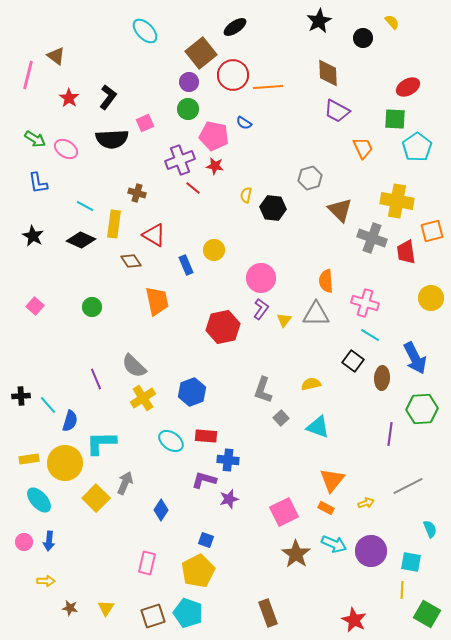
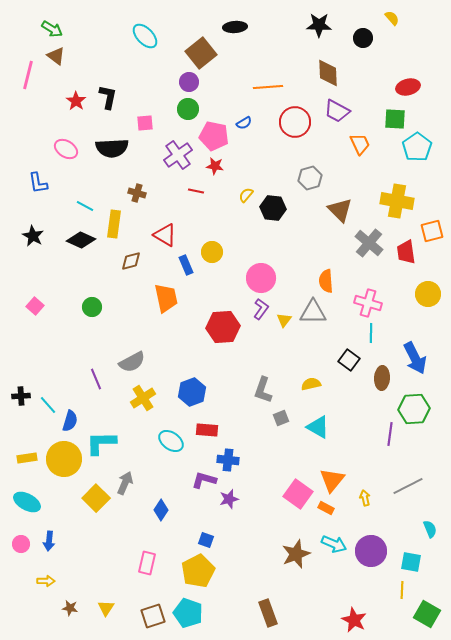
black star at (319, 21): moved 4 px down; rotated 30 degrees clockwise
yellow semicircle at (392, 22): moved 4 px up
black ellipse at (235, 27): rotated 30 degrees clockwise
cyan ellipse at (145, 31): moved 5 px down
red circle at (233, 75): moved 62 px right, 47 px down
red ellipse at (408, 87): rotated 15 degrees clockwise
black L-shape at (108, 97): rotated 25 degrees counterclockwise
red star at (69, 98): moved 7 px right, 3 px down
pink square at (145, 123): rotated 18 degrees clockwise
blue semicircle at (244, 123): rotated 63 degrees counterclockwise
green arrow at (35, 139): moved 17 px right, 110 px up
black semicircle at (112, 139): moved 9 px down
orange trapezoid at (363, 148): moved 3 px left, 4 px up
purple cross at (180, 160): moved 2 px left, 5 px up; rotated 16 degrees counterclockwise
red line at (193, 188): moved 3 px right, 3 px down; rotated 28 degrees counterclockwise
yellow semicircle at (246, 195): rotated 28 degrees clockwise
red triangle at (154, 235): moved 11 px right
gray cross at (372, 238): moved 3 px left, 5 px down; rotated 20 degrees clockwise
yellow circle at (214, 250): moved 2 px left, 2 px down
brown diamond at (131, 261): rotated 70 degrees counterclockwise
yellow circle at (431, 298): moved 3 px left, 4 px up
orange trapezoid at (157, 301): moved 9 px right, 3 px up
pink cross at (365, 303): moved 3 px right
gray triangle at (316, 314): moved 3 px left, 2 px up
red hexagon at (223, 327): rotated 8 degrees clockwise
cyan line at (370, 335): moved 1 px right, 2 px up; rotated 60 degrees clockwise
black square at (353, 361): moved 4 px left, 1 px up
gray semicircle at (134, 366): moved 2 px left, 4 px up; rotated 72 degrees counterclockwise
green hexagon at (422, 409): moved 8 px left
gray square at (281, 418): rotated 21 degrees clockwise
cyan triangle at (318, 427): rotated 10 degrees clockwise
red rectangle at (206, 436): moved 1 px right, 6 px up
yellow rectangle at (29, 459): moved 2 px left, 1 px up
yellow circle at (65, 463): moved 1 px left, 4 px up
cyan ellipse at (39, 500): moved 12 px left, 2 px down; rotated 20 degrees counterclockwise
yellow arrow at (366, 503): moved 1 px left, 5 px up; rotated 84 degrees counterclockwise
pink square at (284, 512): moved 14 px right, 18 px up; rotated 28 degrees counterclockwise
pink circle at (24, 542): moved 3 px left, 2 px down
brown star at (296, 554): rotated 16 degrees clockwise
